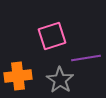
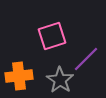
purple line: moved 1 px down; rotated 36 degrees counterclockwise
orange cross: moved 1 px right
